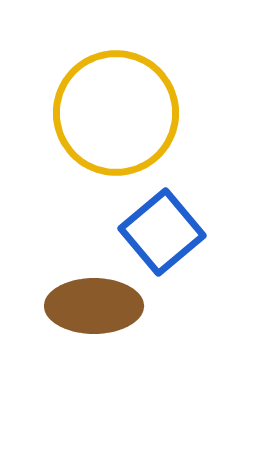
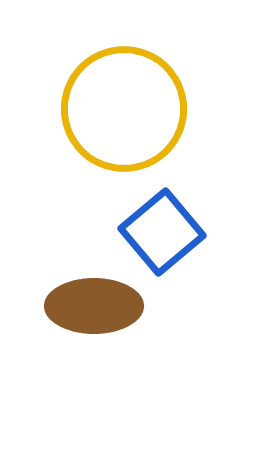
yellow circle: moved 8 px right, 4 px up
